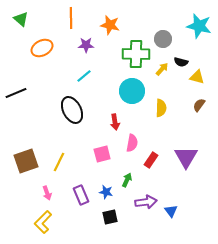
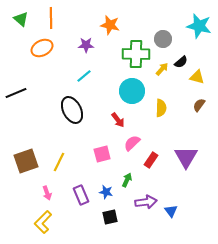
orange line: moved 20 px left
black semicircle: rotated 56 degrees counterclockwise
red arrow: moved 3 px right, 2 px up; rotated 28 degrees counterclockwise
pink semicircle: rotated 144 degrees counterclockwise
